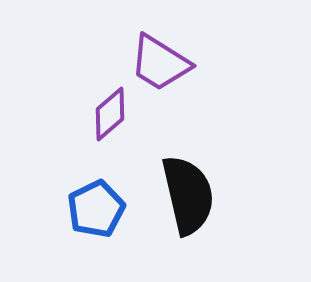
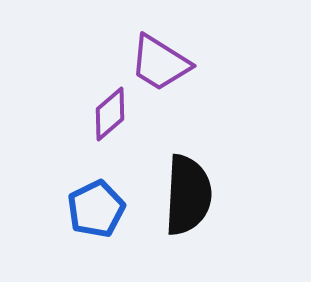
black semicircle: rotated 16 degrees clockwise
